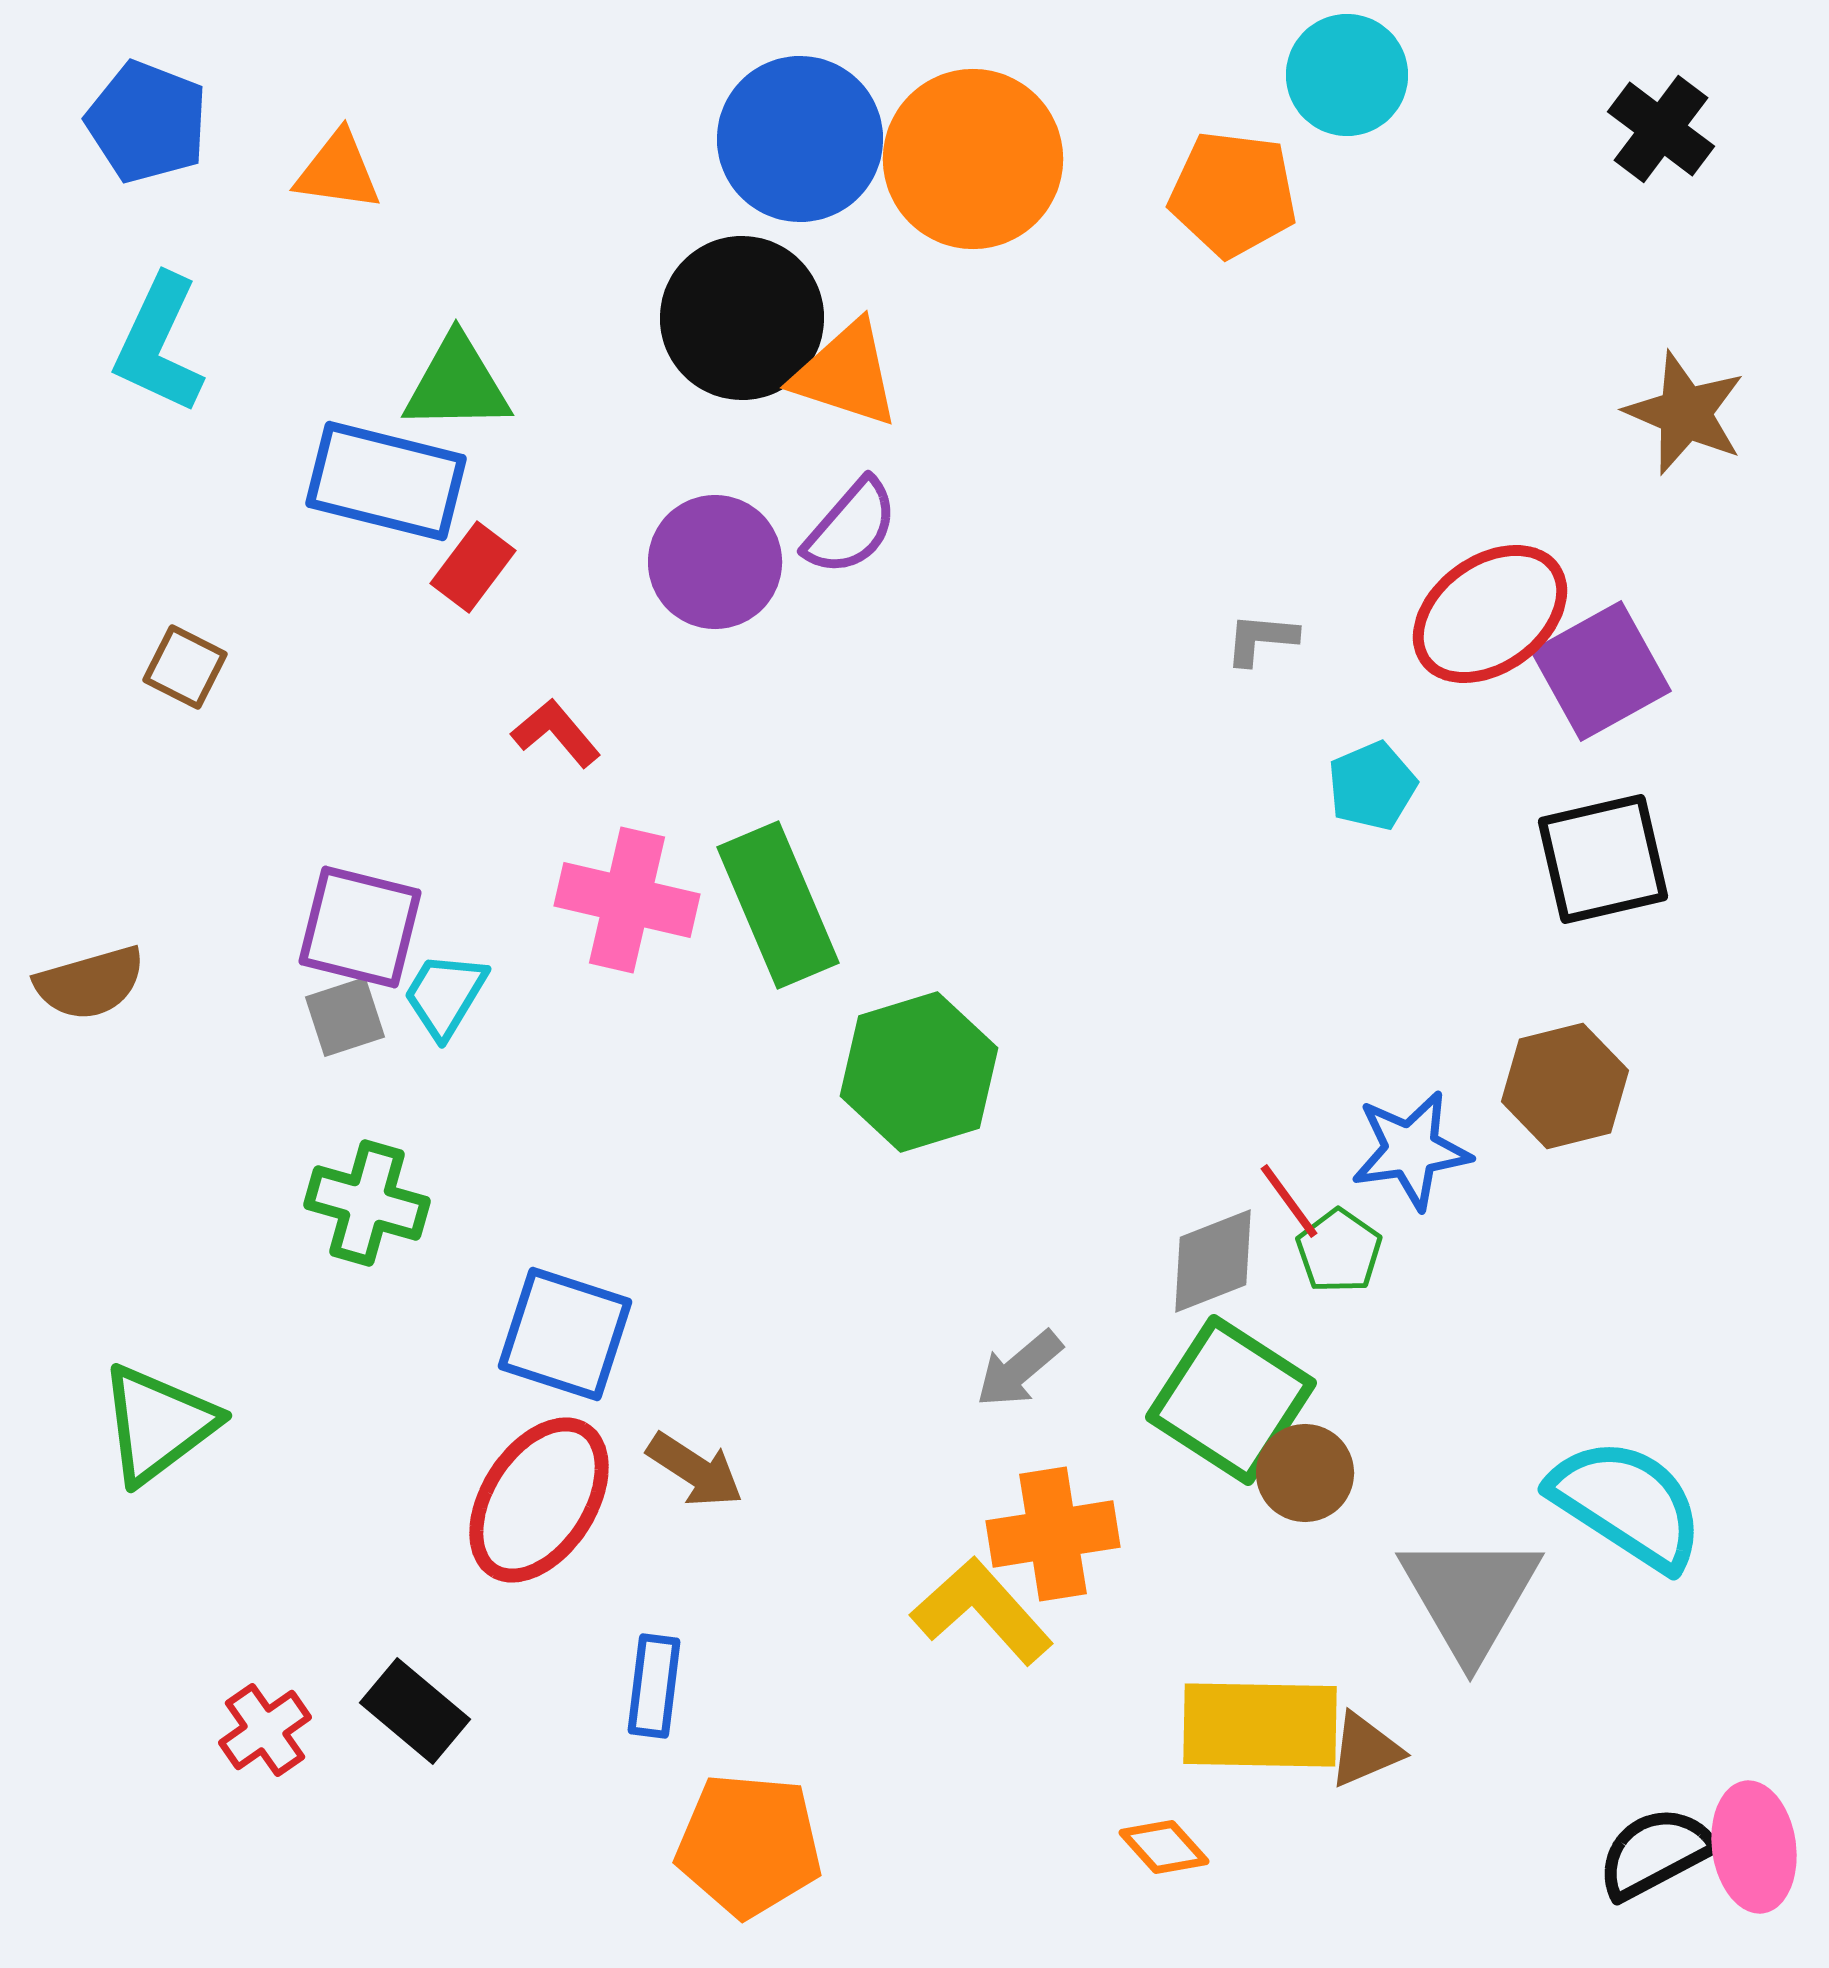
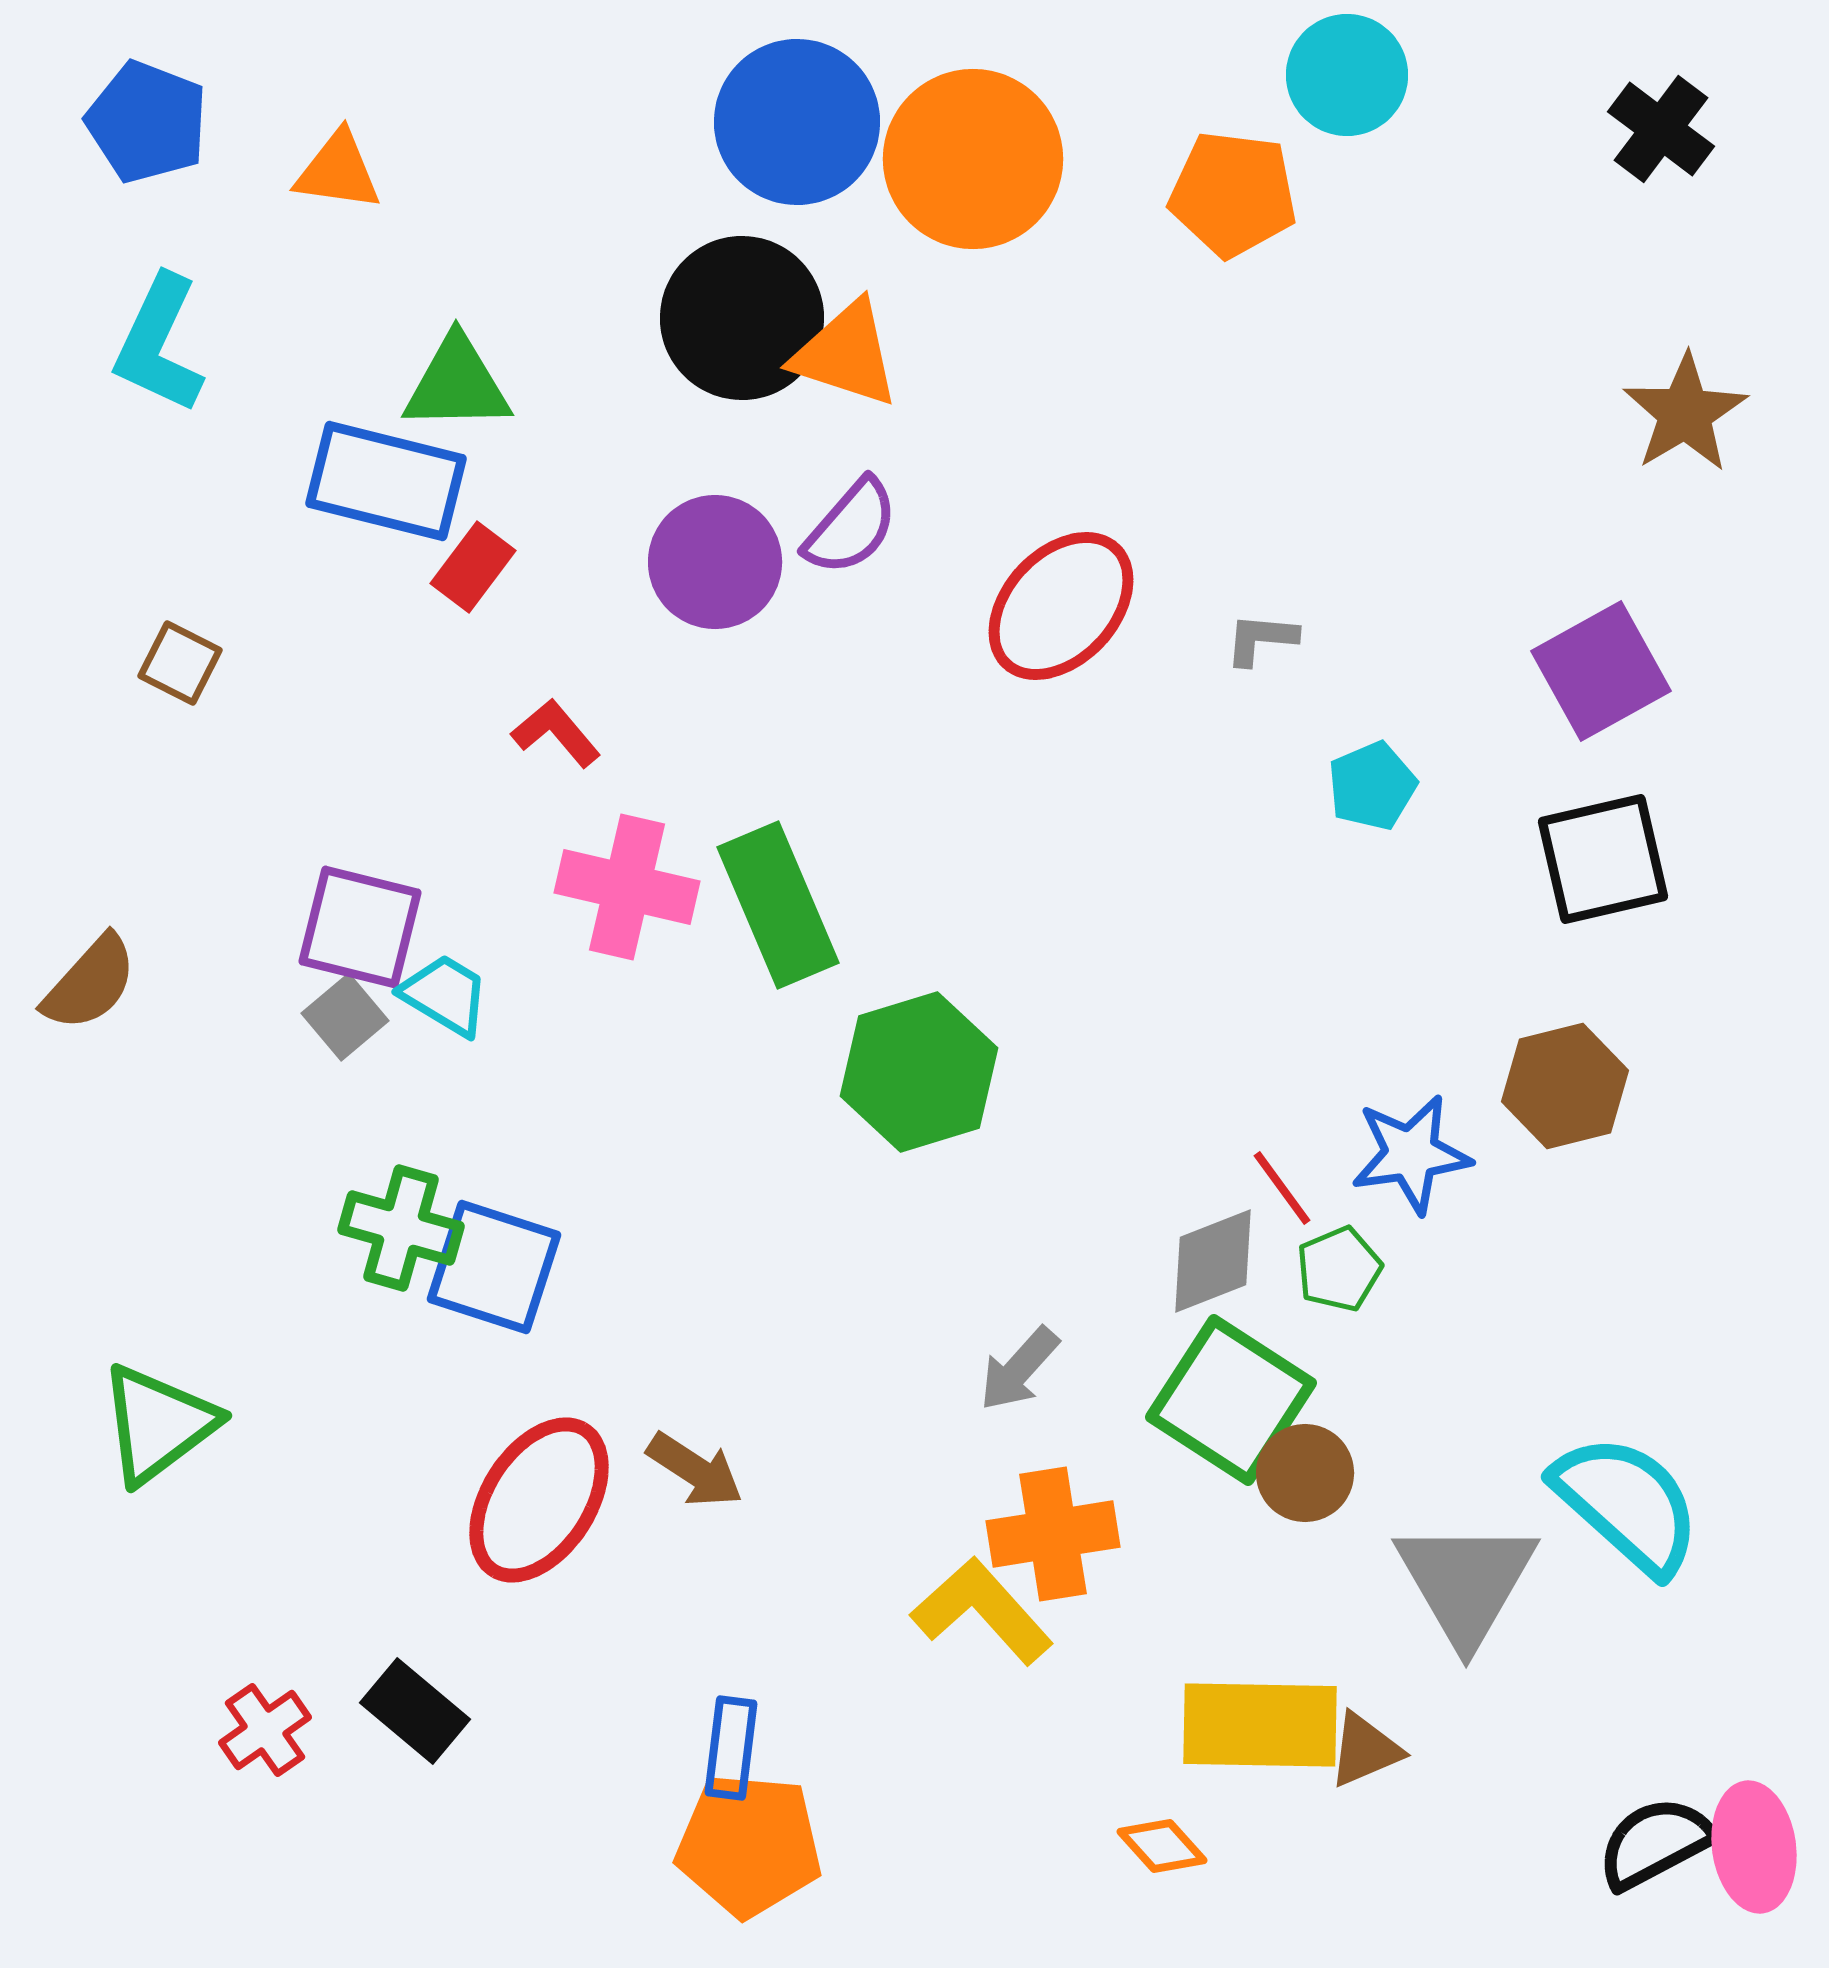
blue circle at (800, 139): moved 3 px left, 17 px up
orange triangle at (846, 374): moved 20 px up
brown star at (1685, 413): rotated 18 degrees clockwise
red ellipse at (1490, 614): moved 429 px left, 8 px up; rotated 11 degrees counterclockwise
brown square at (185, 667): moved 5 px left, 4 px up
pink cross at (627, 900): moved 13 px up
brown semicircle at (90, 983): rotated 32 degrees counterclockwise
cyan trapezoid at (445, 995): rotated 90 degrees clockwise
gray square at (345, 1017): rotated 22 degrees counterclockwise
blue star at (1411, 1150): moved 4 px down
red line at (1289, 1201): moved 7 px left, 13 px up
green cross at (367, 1203): moved 34 px right, 25 px down
green pentagon at (1339, 1251): moved 18 px down; rotated 14 degrees clockwise
blue square at (565, 1334): moved 71 px left, 67 px up
gray arrow at (1019, 1369): rotated 8 degrees counterclockwise
cyan semicircle at (1627, 1504): rotated 9 degrees clockwise
gray triangle at (1470, 1596): moved 4 px left, 14 px up
blue rectangle at (654, 1686): moved 77 px right, 62 px down
orange diamond at (1164, 1847): moved 2 px left, 1 px up
black semicircle at (1655, 1853): moved 10 px up
